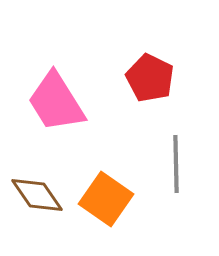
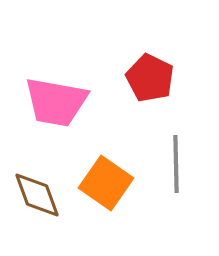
pink trapezoid: rotated 48 degrees counterclockwise
brown diamond: rotated 14 degrees clockwise
orange square: moved 16 px up
